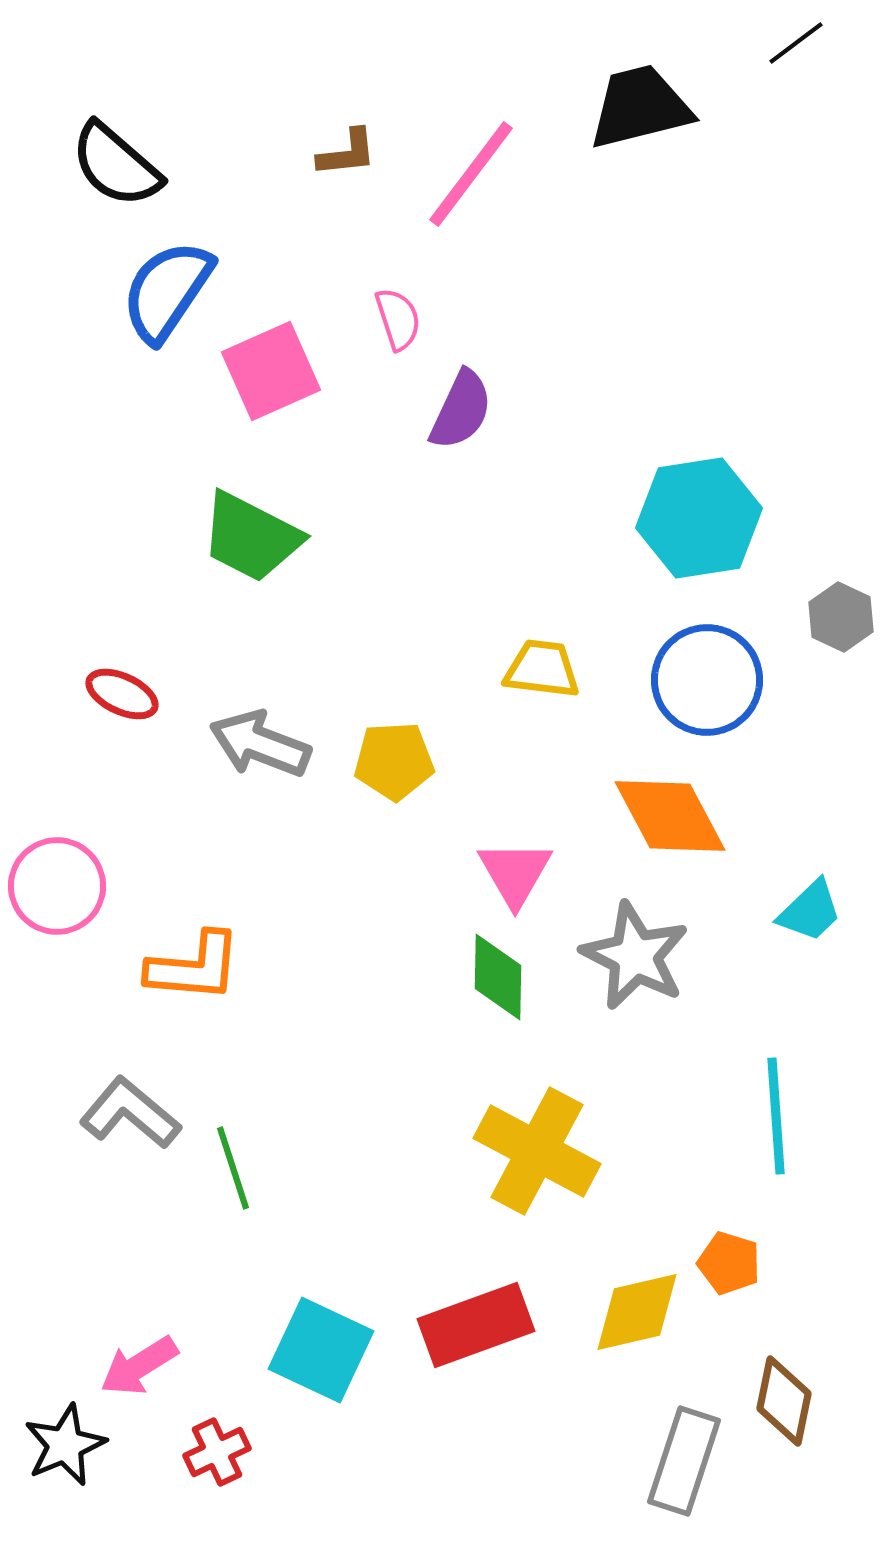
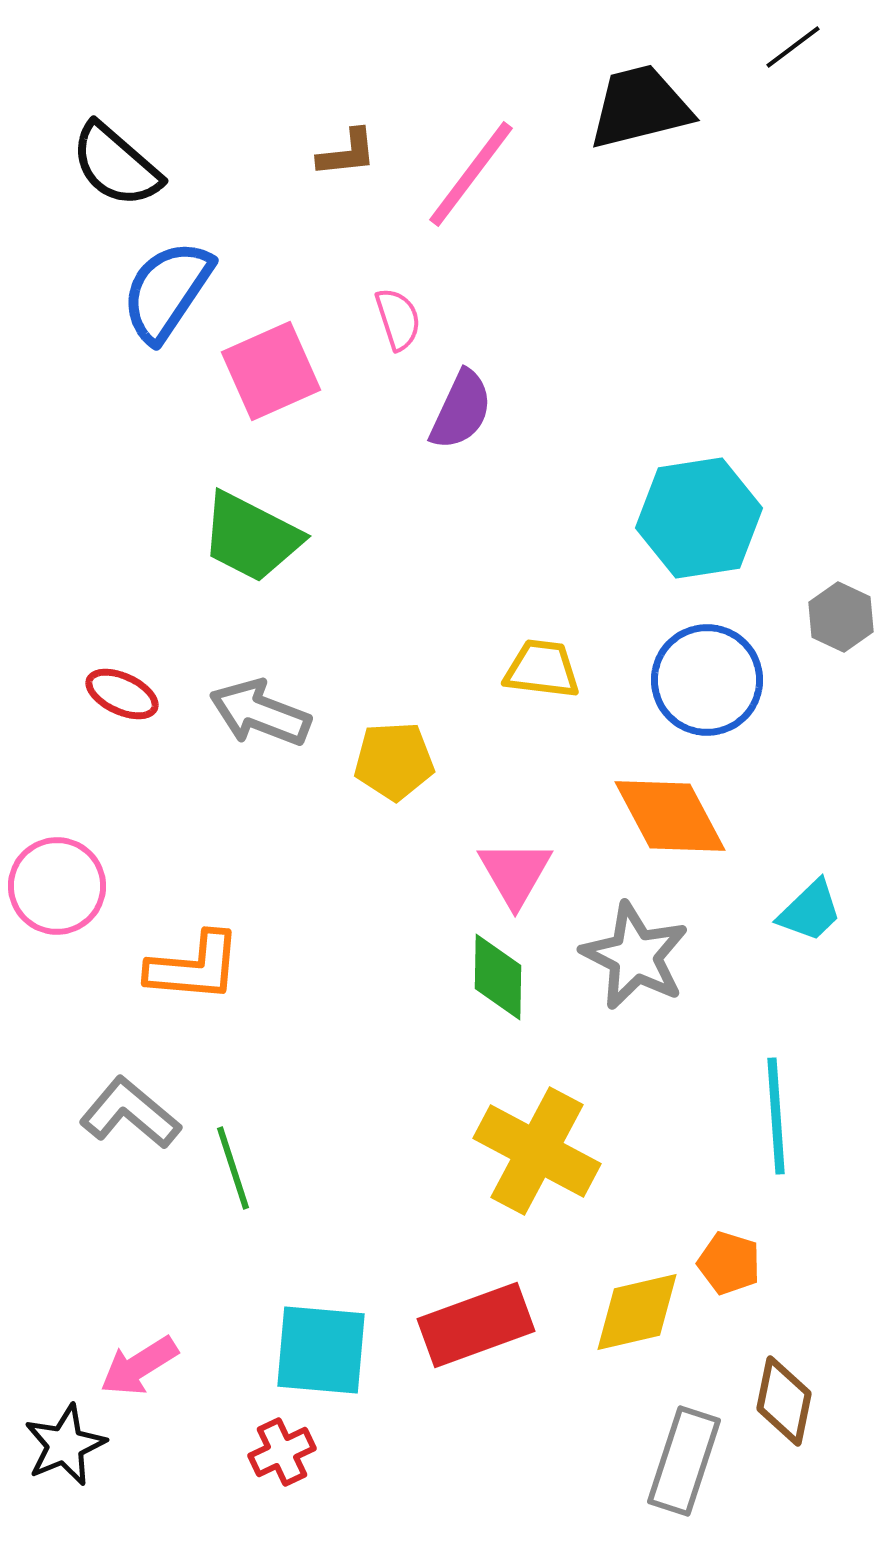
black line: moved 3 px left, 4 px down
gray arrow: moved 31 px up
cyan square: rotated 20 degrees counterclockwise
red cross: moved 65 px right
